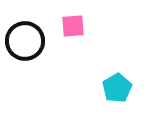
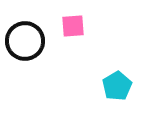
cyan pentagon: moved 2 px up
